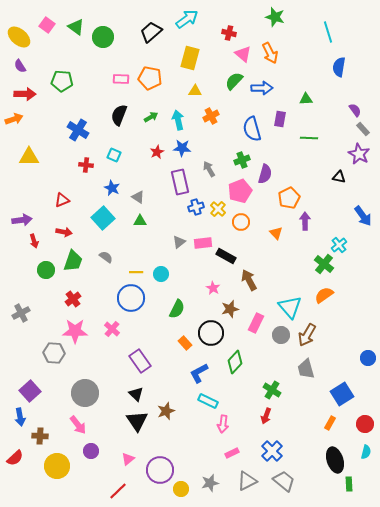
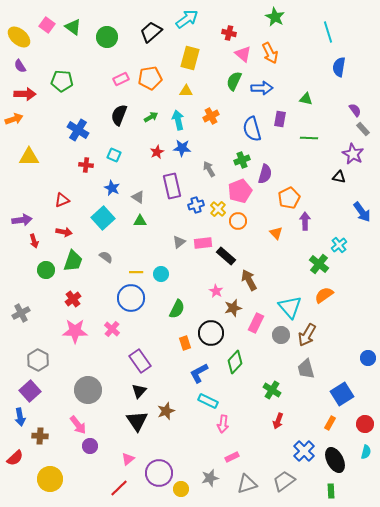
green star at (275, 17): rotated 12 degrees clockwise
green triangle at (76, 27): moved 3 px left
green circle at (103, 37): moved 4 px right
orange pentagon at (150, 78): rotated 20 degrees counterclockwise
pink rectangle at (121, 79): rotated 28 degrees counterclockwise
green semicircle at (234, 81): rotated 18 degrees counterclockwise
yellow triangle at (195, 91): moved 9 px left
green triangle at (306, 99): rotated 16 degrees clockwise
purple star at (359, 154): moved 6 px left
purple rectangle at (180, 182): moved 8 px left, 4 px down
blue cross at (196, 207): moved 2 px up
blue arrow at (363, 216): moved 1 px left, 4 px up
orange circle at (241, 222): moved 3 px left, 1 px up
black rectangle at (226, 256): rotated 12 degrees clockwise
green cross at (324, 264): moved 5 px left
pink star at (213, 288): moved 3 px right, 3 px down
brown star at (230, 309): moved 3 px right, 1 px up
orange rectangle at (185, 343): rotated 24 degrees clockwise
gray hexagon at (54, 353): moved 16 px left, 7 px down; rotated 25 degrees clockwise
gray circle at (85, 393): moved 3 px right, 3 px up
black triangle at (136, 394): moved 3 px right, 3 px up; rotated 28 degrees clockwise
red arrow at (266, 416): moved 12 px right, 5 px down
purple circle at (91, 451): moved 1 px left, 5 px up
blue cross at (272, 451): moved 32 px right
pink rectangle at (232, 453): moved 4 px down
black ellipse at (335, 460): rotated 10 degrees counterclockwise
yellow circle at (57, 466): moved 7 px left, 13 px down
purple circle at (160, 470): moved 1 px left, 3 px down
gray triangle at (247, 481): moved 3 px down; rotated 10 degrees clockwise
gray trapezoid at (284, 481): rotated 75 degrees counterclockwise
gray star at (210, 483): moved 5 px up
green rectangle at (349, 484): moved 18 px left, 7 px down
red line at (118, 491): moved 1 px right, 3 px up
